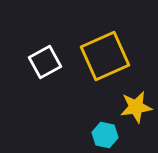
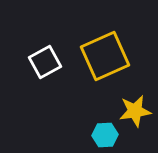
yellow star: moved 1 px left, 4 px down
cyan hexagon: rotated 15 degrees counterclockwise
